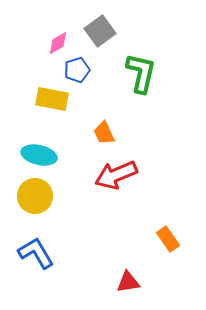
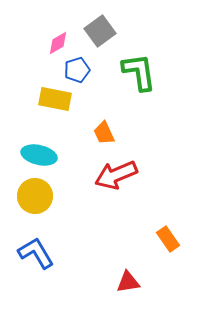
green L-shape: moved 2 px left, 1 px up; rotated 21 degrees counterclockwise
yellow rectangle: moved 3 px right
